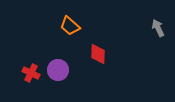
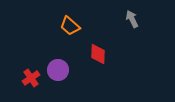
gray arrow: moved 26 px left, 9 px up
red cross: moved 5 px down; rotated 30 degrees clockwise
